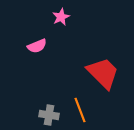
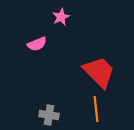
pink semicircle: moved 2 px up
red trapezoid: moved 4 px left, 1 px up
orange line: moved 16 px right, 1 px up; rotated 15 degrees clockwise
